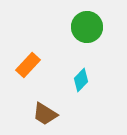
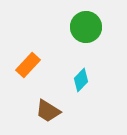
green circle: moved 1 px left
brown trapezoid: moved 3 px right, 3 px up
